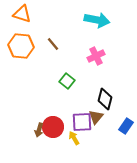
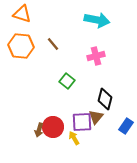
pink cross: rotated 12 degrees clockwise
